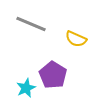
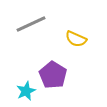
gray line: rotated 48 degrees counterclockwise
cyan star: moved 3 px down
